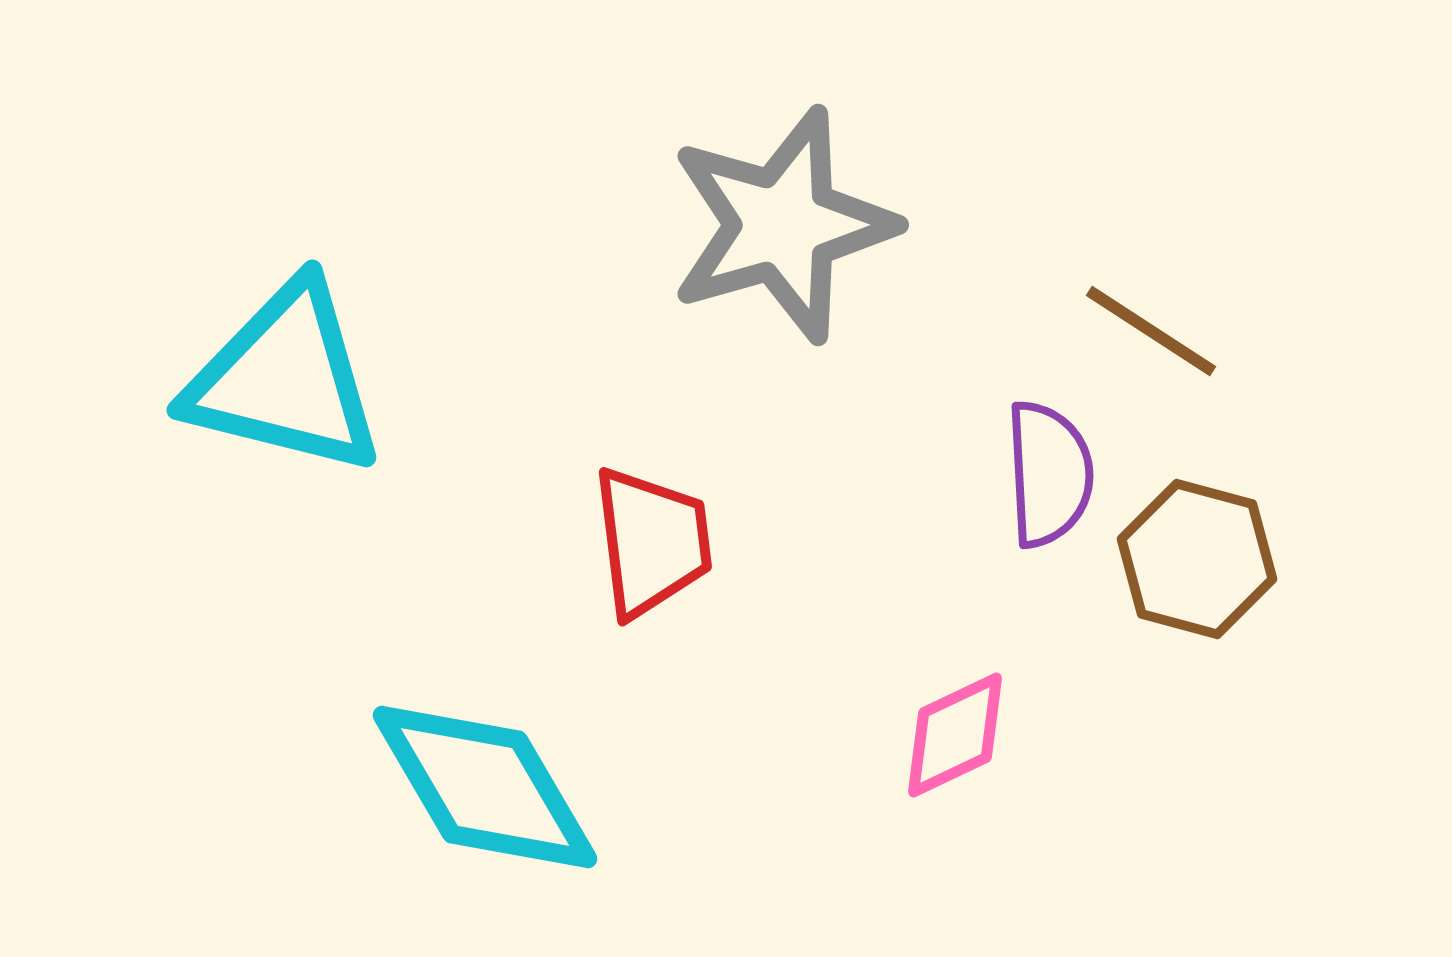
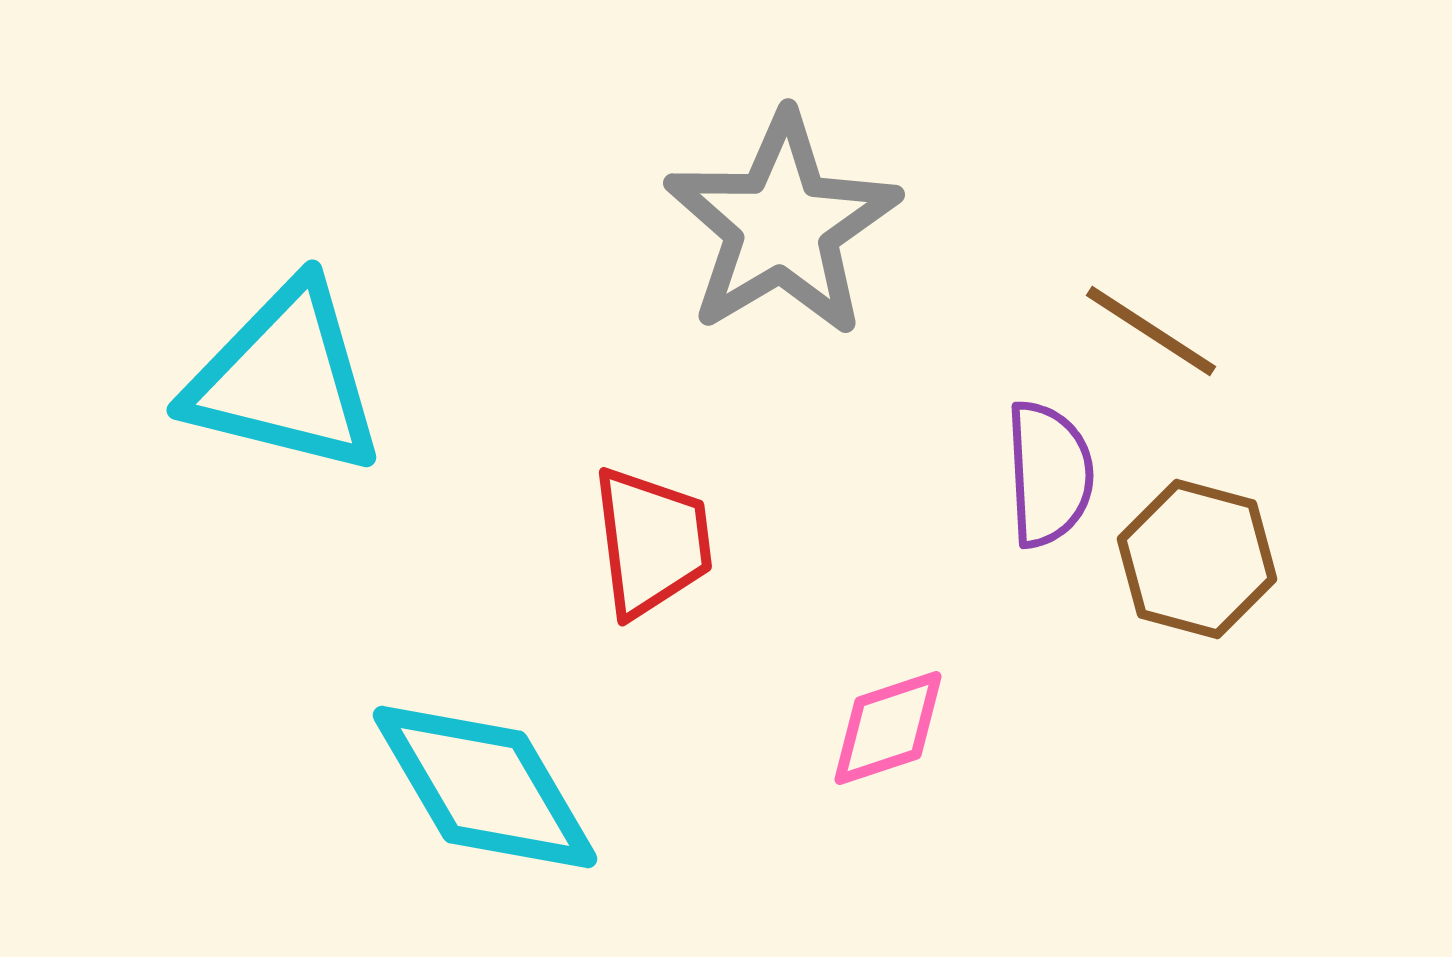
gray star: rotated 15 degrees counterclockwise
pink diamond: moved 67 px left, 7 px up; rotated 7 degrees clockwise
